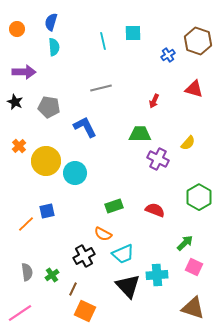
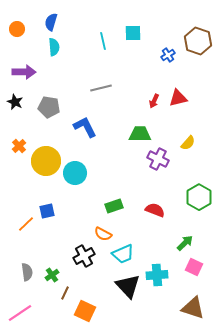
red triangle: moved 16 px left, 9 px down; rotated 30 degrees counterclockwise
brown line: moved 8 px left, 4 px down
